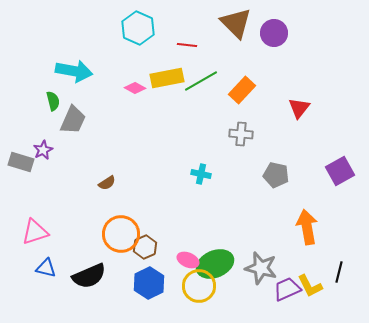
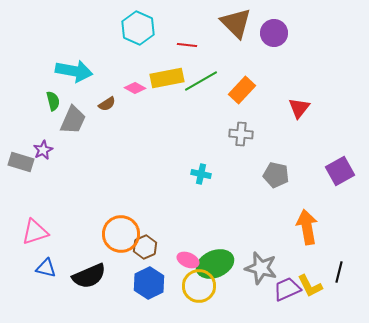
brown semicircle: moved 79 px up
